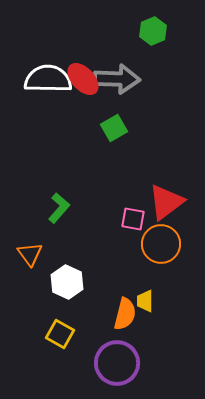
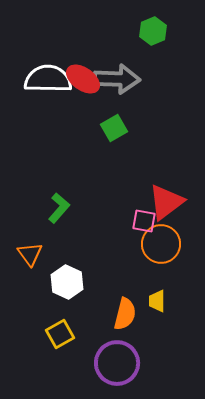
red ellipse: rotated 12 degrees counterclockwise
pink square: moved 11 px right, 2 px down
yellow trapezoid: moved 12 px right
yellow square: rotated 32 degrees clockwise
